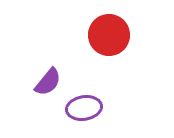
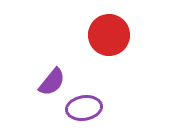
purple semicircle: moved 4 px right
